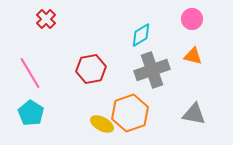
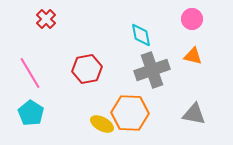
cyan diamond: rotated 70 degrees counterclockwise
red hexagon: moved 4 px left
orange hexagon: rotated 21 degrees clockwise
